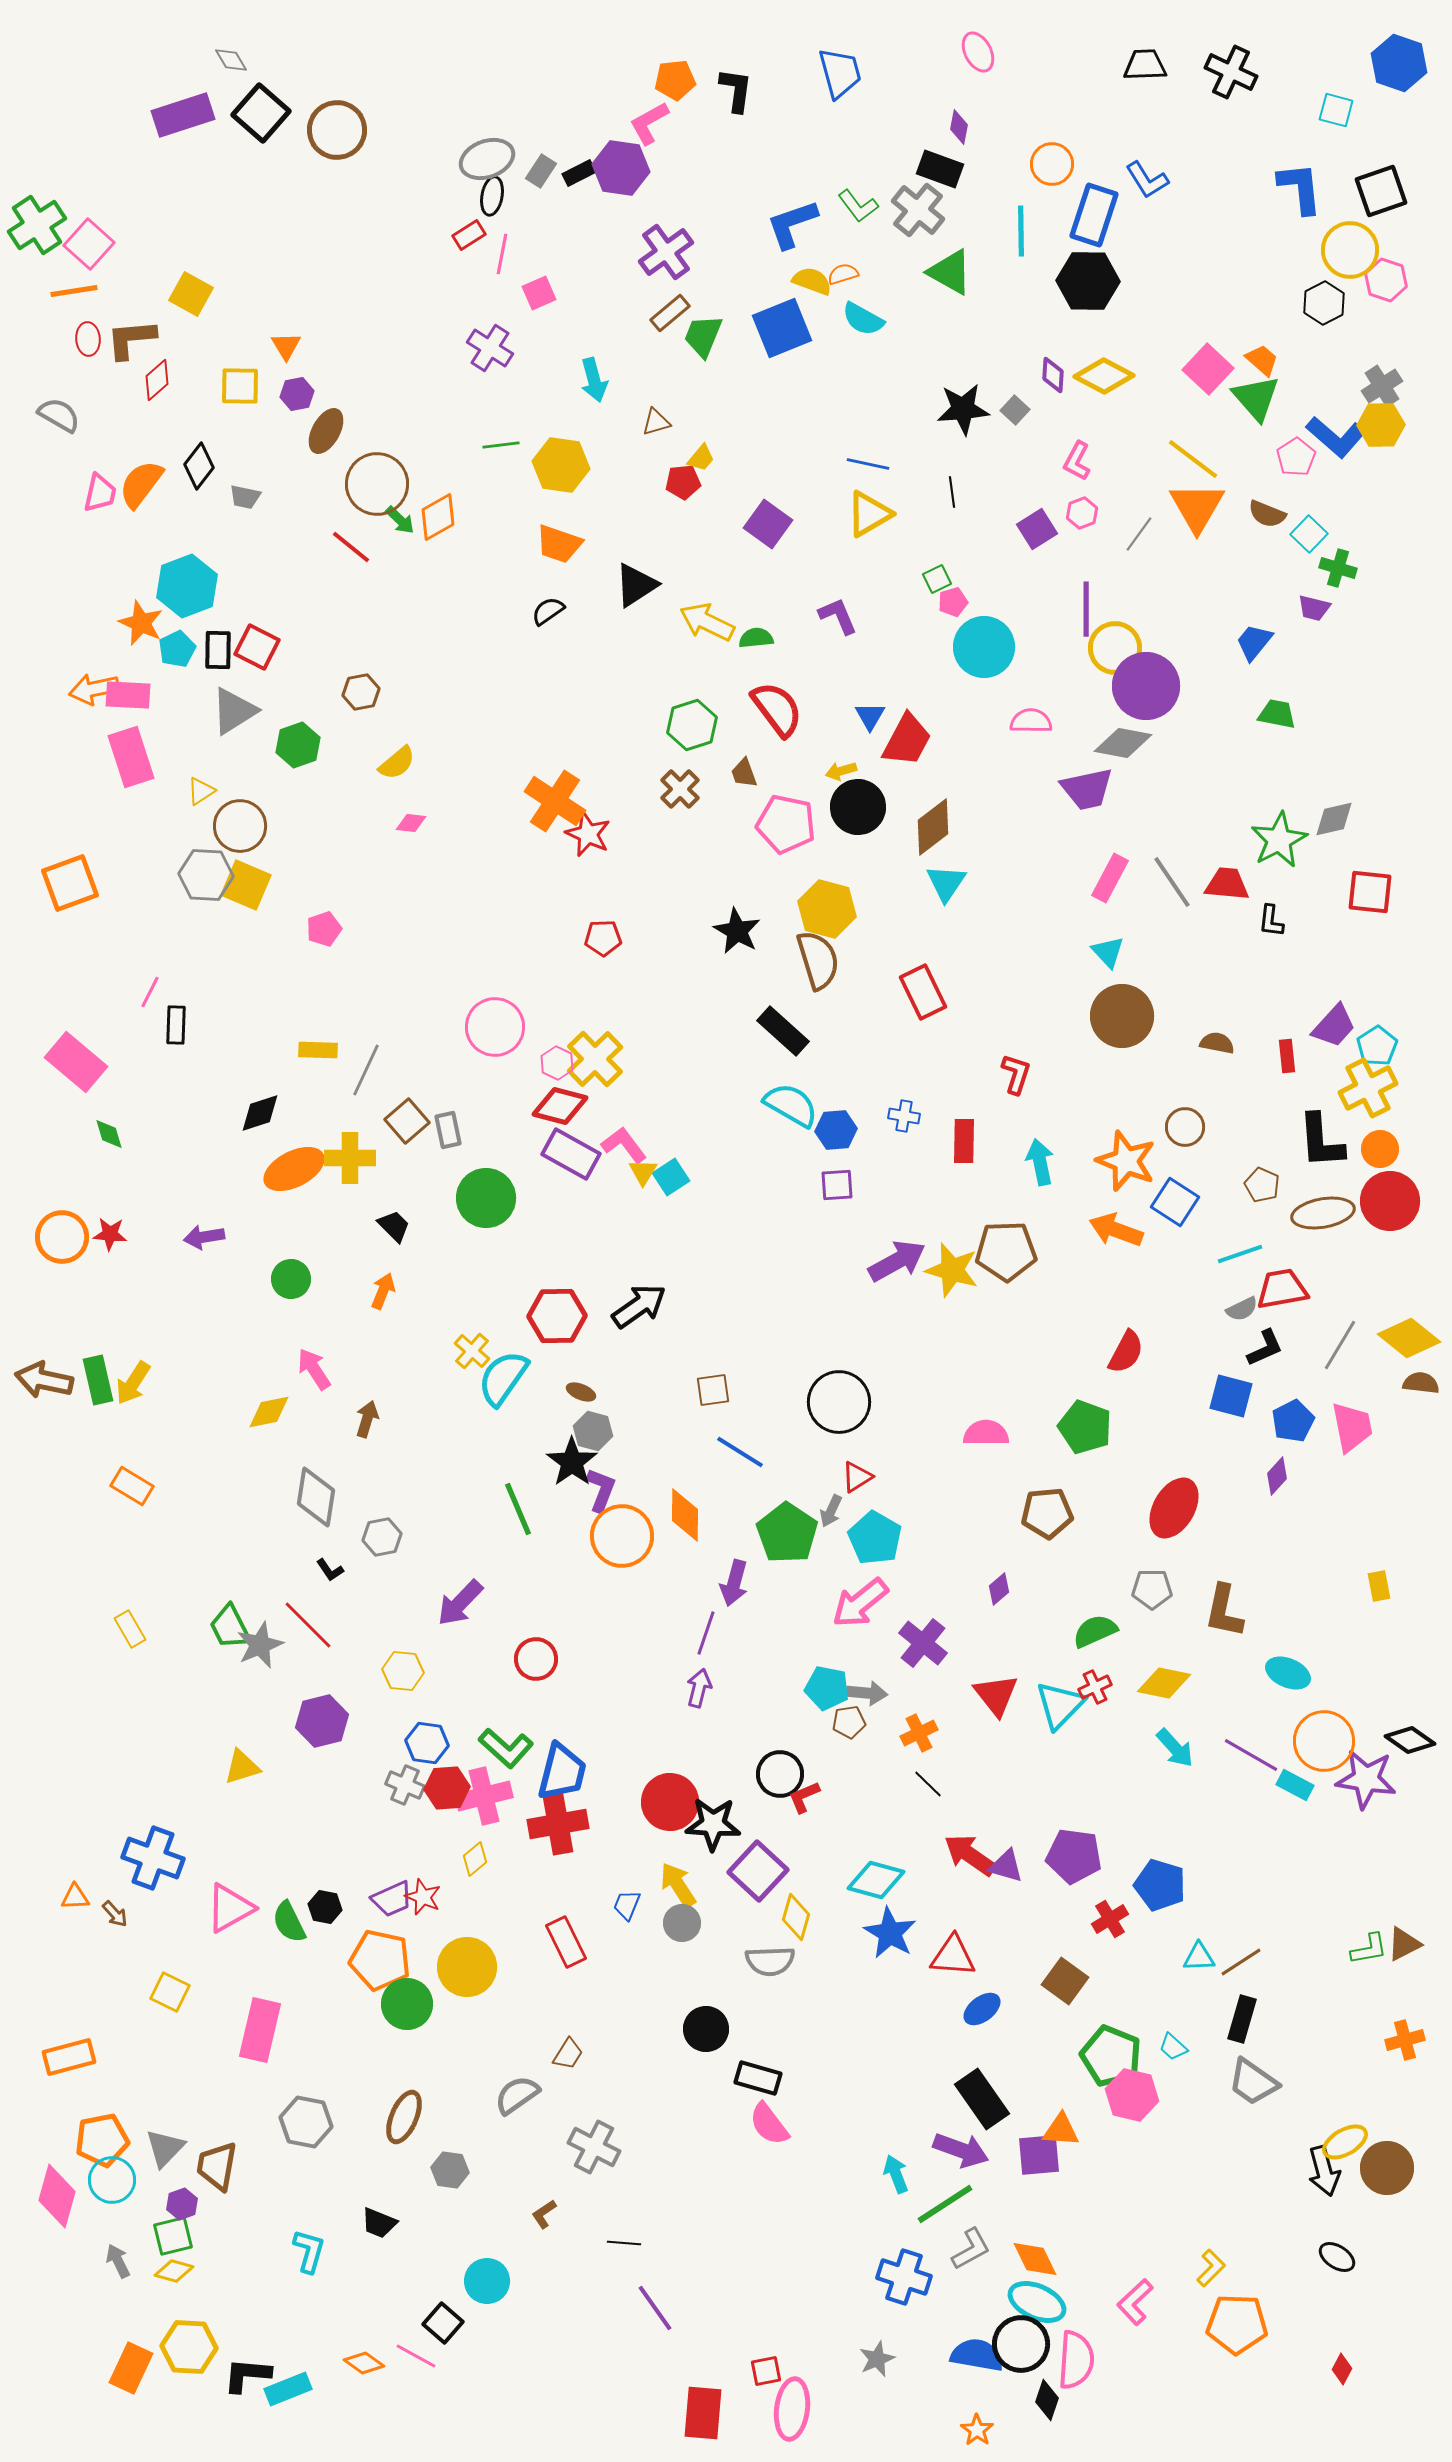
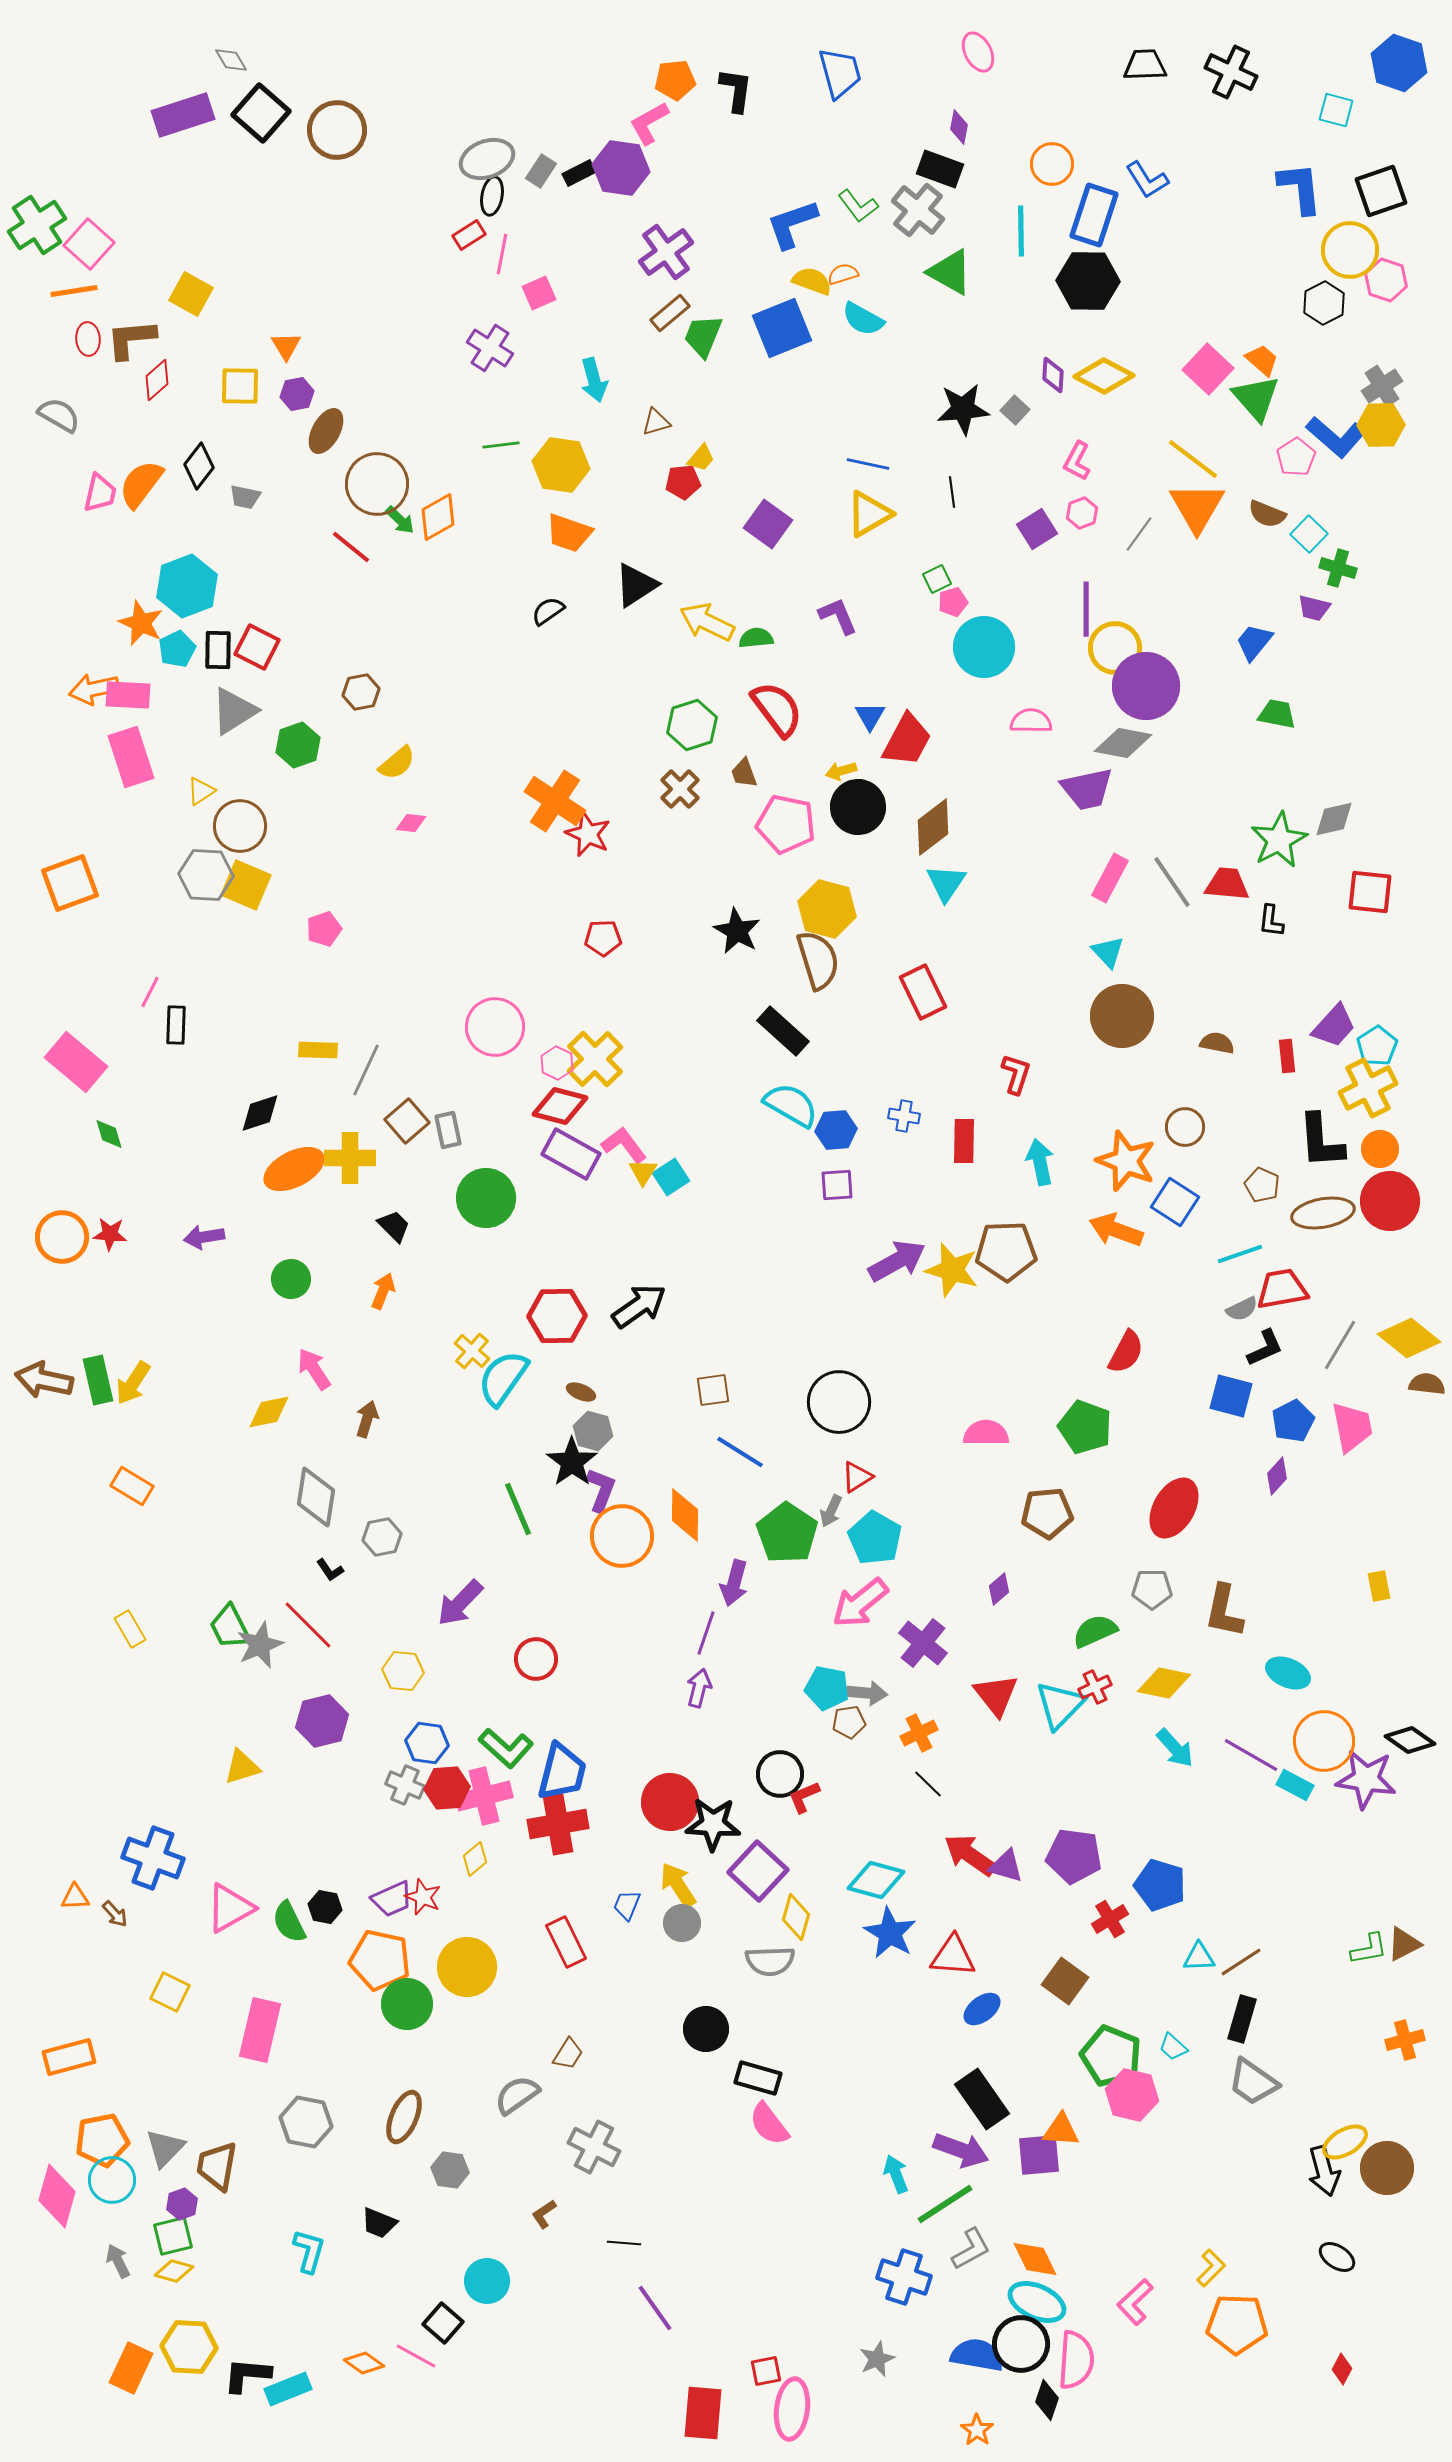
orange trapezoid at (559, 544): moved 10 px right, 11 px up
brown semicircle at (1421, 1383): moved 6 px right, 1 px down
